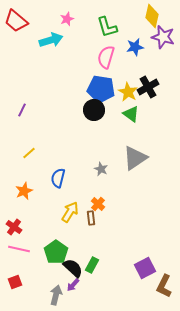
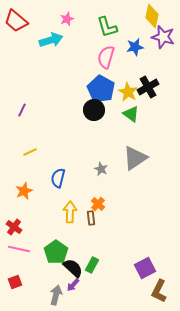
blue pentagon: rotated 20 degrees clockwise
yellow line: moved 1 px right, 1 px up; rotated 16 degrees clockwise
yellow arrow: rotated 30 degrees counterclockwise
brown L-shape: moved 5 px left, 5 px down
